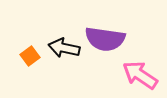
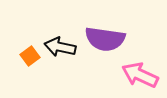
black arrow: moved 4 px left, 1 px up
pink arrow: rotated 9 degrees counterclockwise
